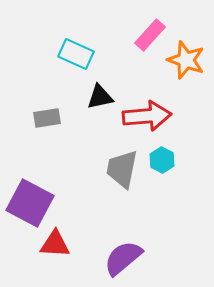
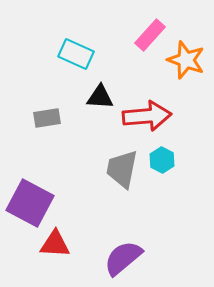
black triangle: rotated 16 degrees clockwise
